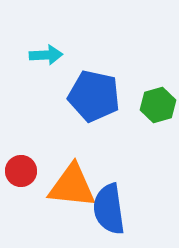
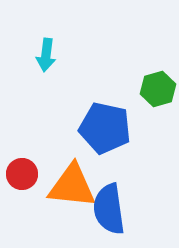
cyan arrow: rotated 100 degrees clockwise
blue pentagon: moved 11 px right, 32 px down
green hexagon: moved 16 px up
red circle: moved 1 px right, 3 px down
